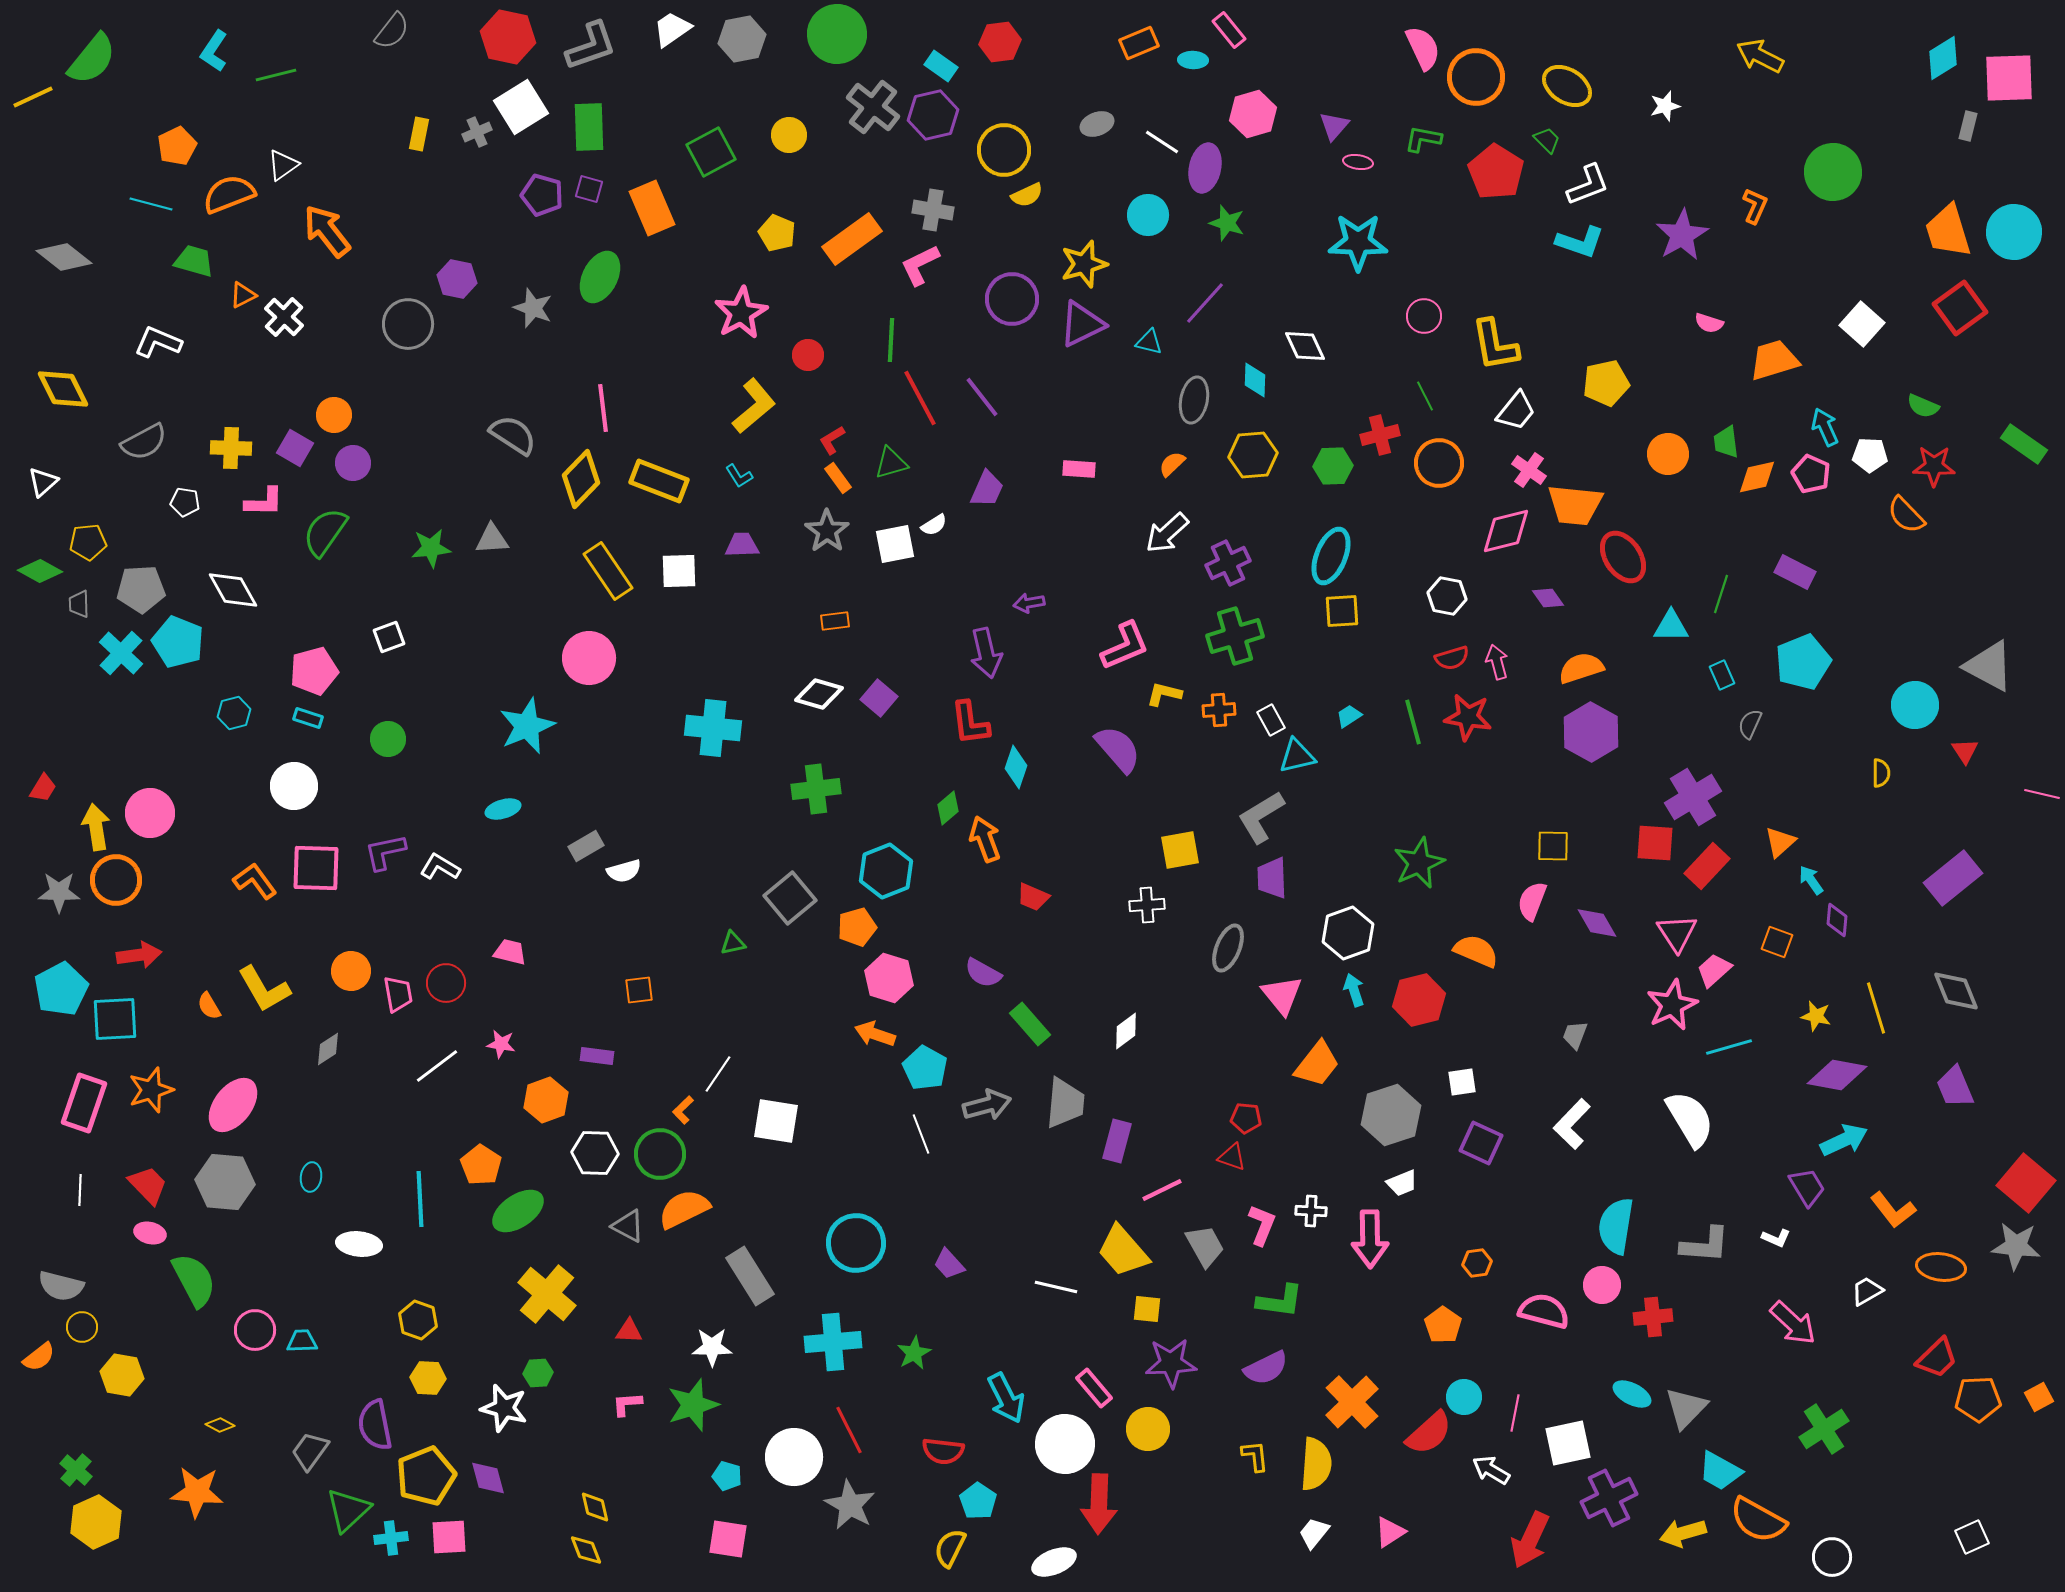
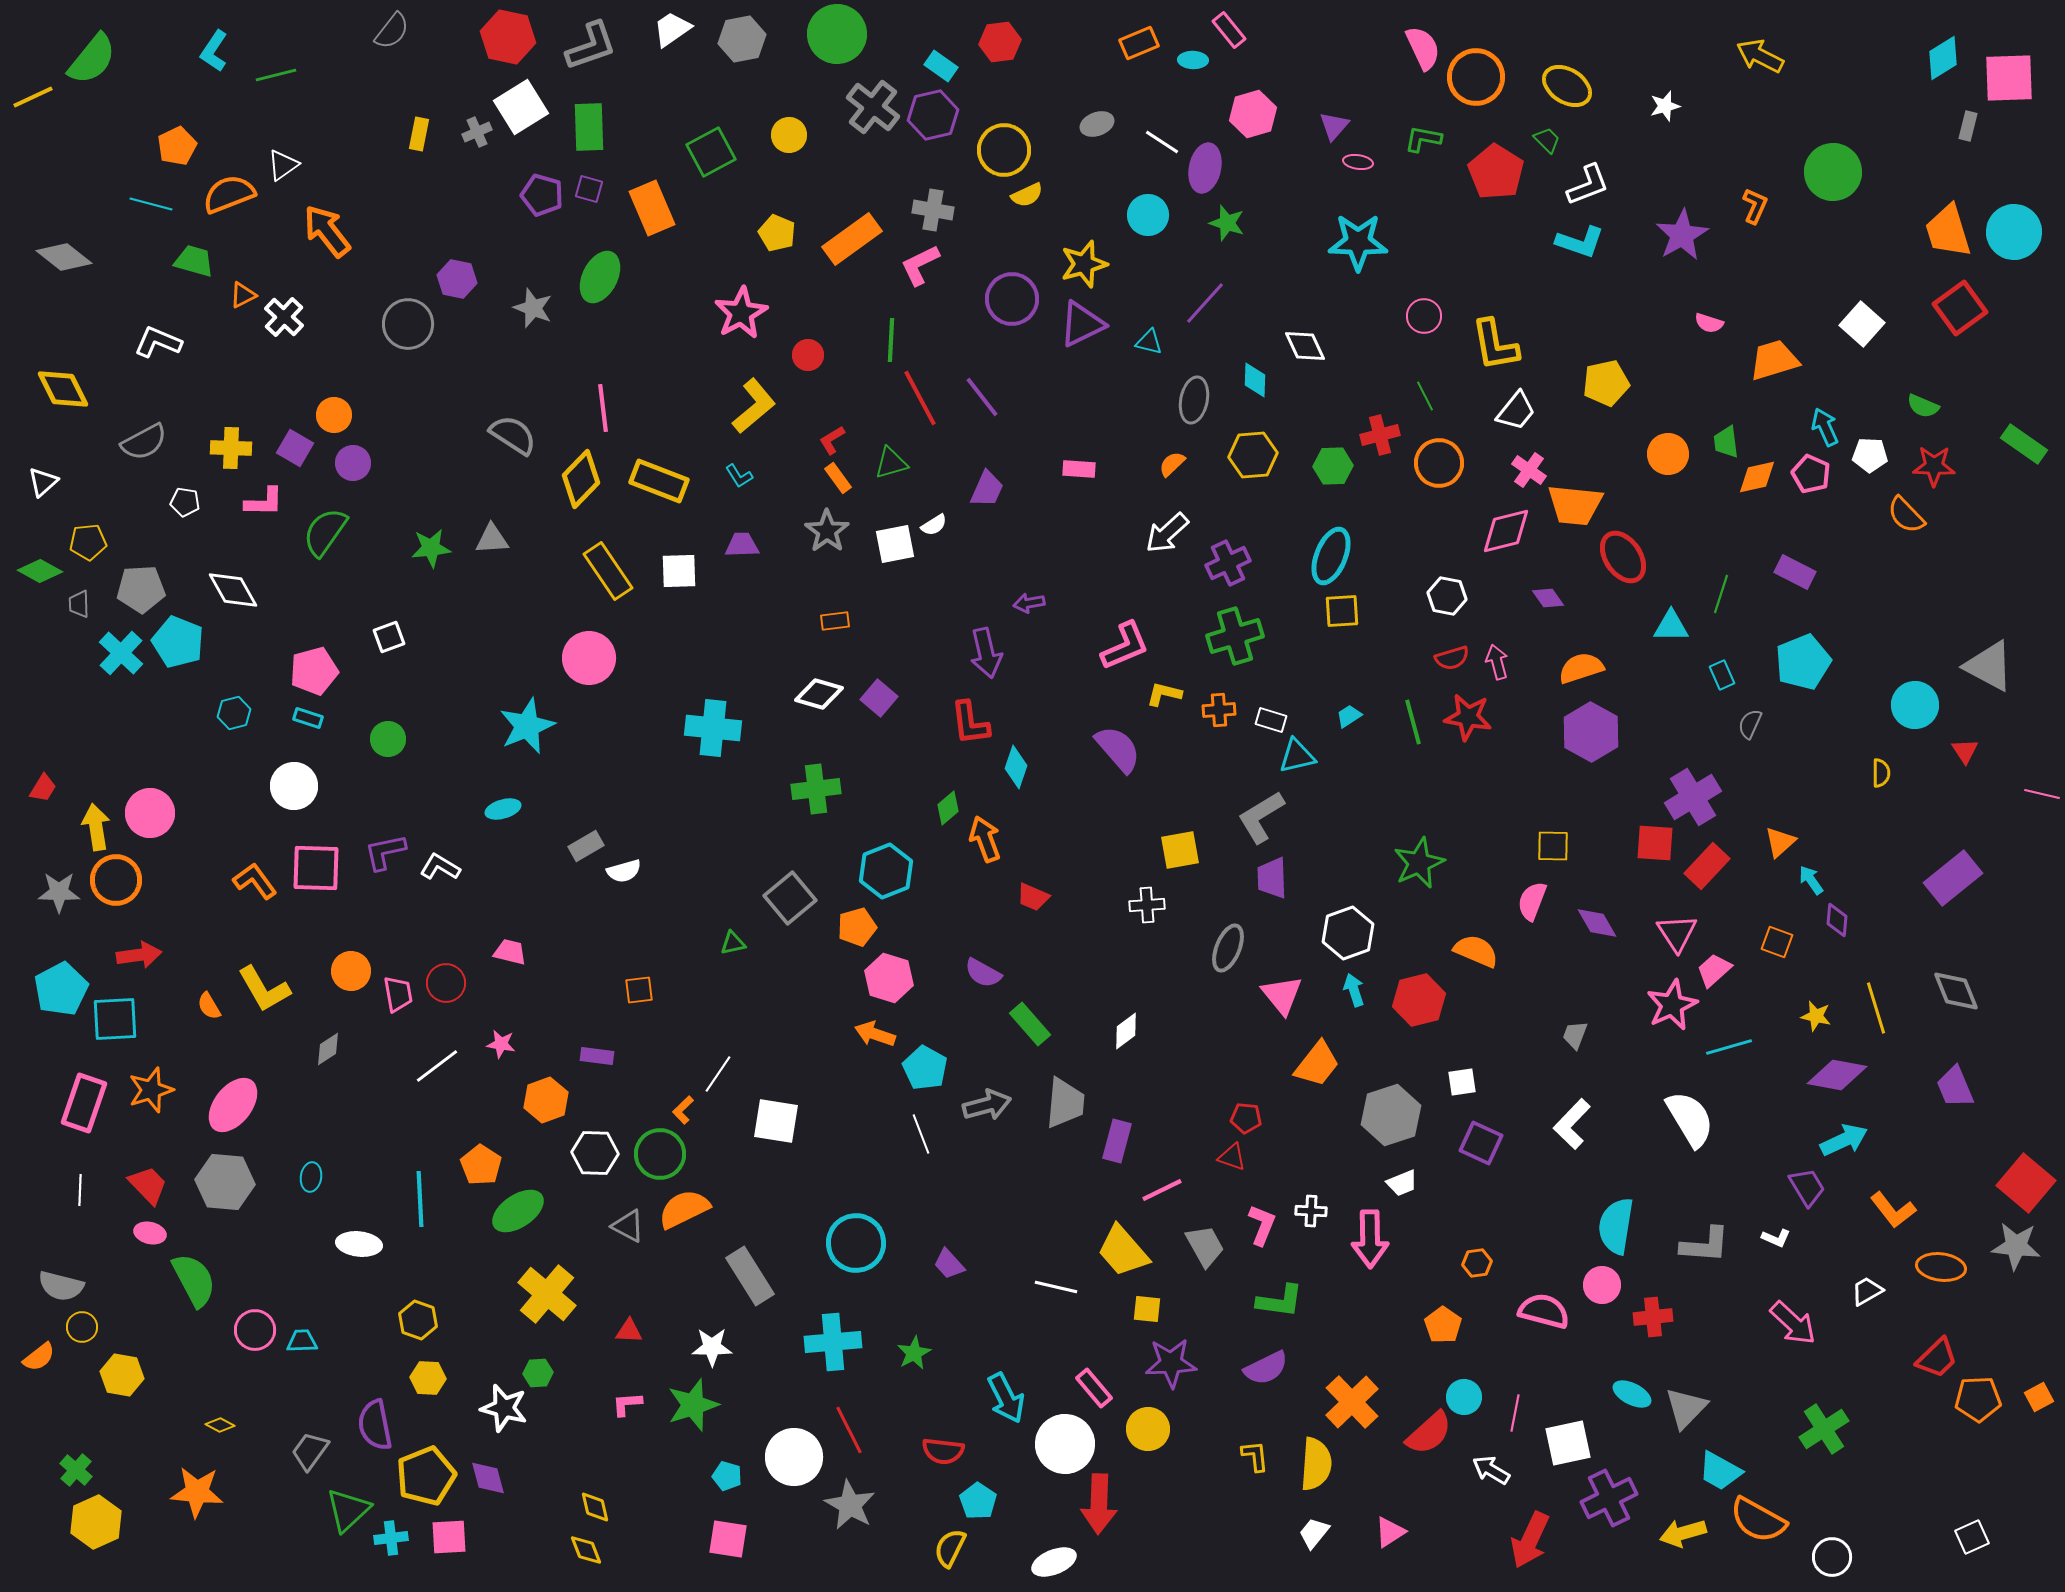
white rectangle at (1271, 720): rotated 44 degrees counterclockwise
